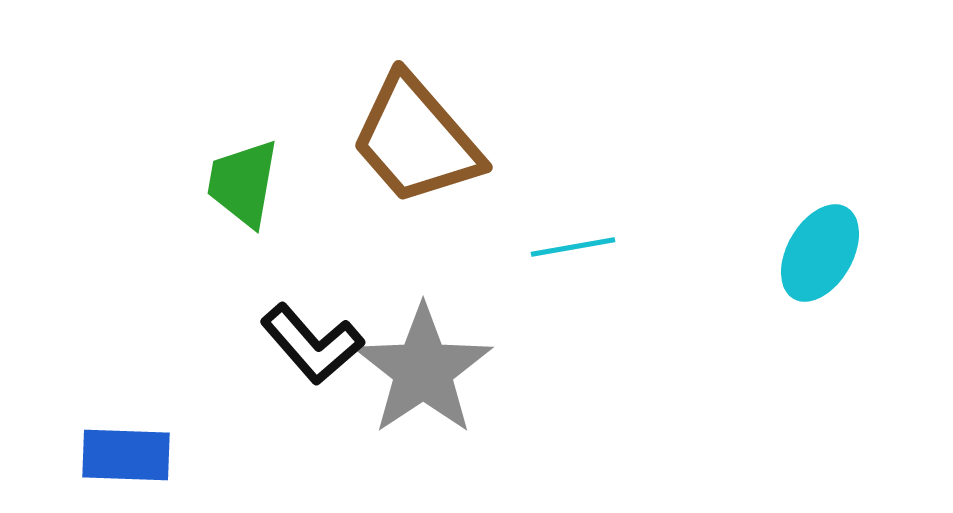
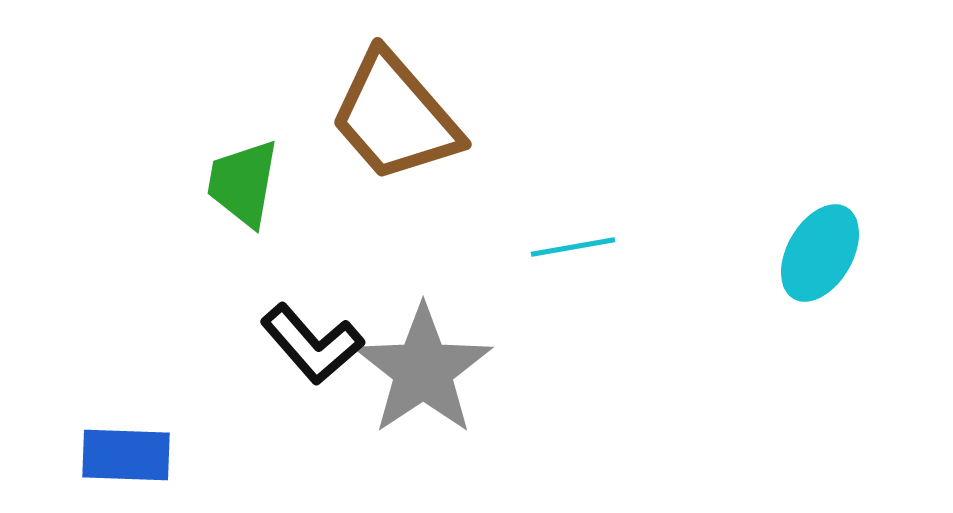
brown trapezoid: moved 21 px left, 23 px up
